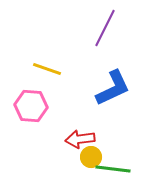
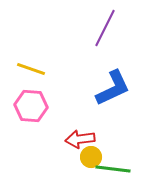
yellow line: moved 16 px left
